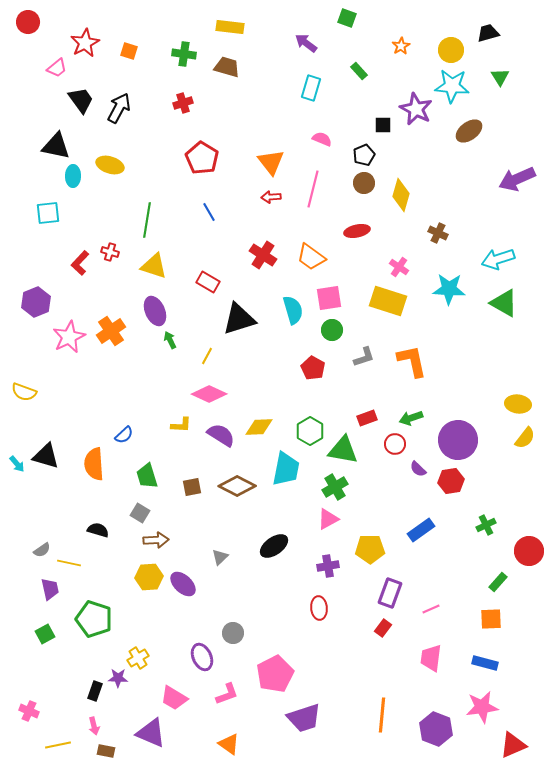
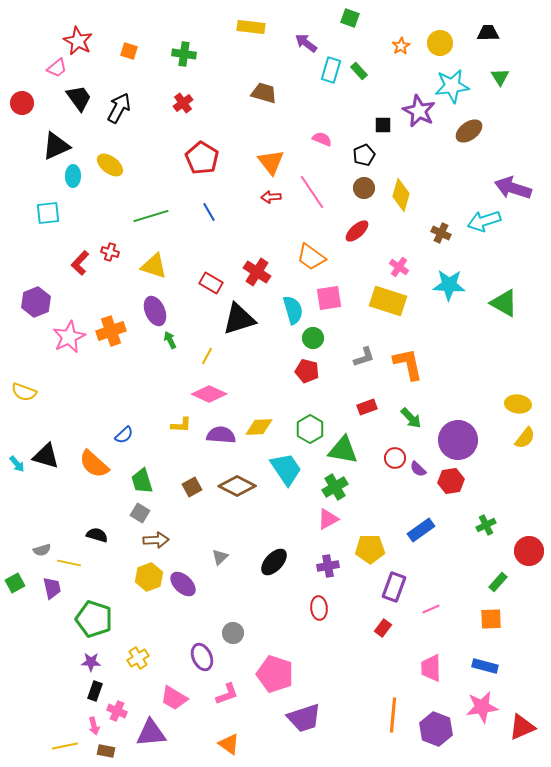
green square at (347, 18): moved 3 px right
red circle at (28, 22): moved 6 px left, 81 px down
yellow rectangle at (230, 27): moved 21 px right
black trapezoid at (488, 33): rotated 15 degrees clockwise
red star at (85, 43): moved 7 px left, 2 px up; rotated 16 degrees counterclockwise
yellow circle at (451, 50): moved 11 px left, 7 px up
brown trapezoid at (227, 67): moved 37 px right, 26 px down
cyan star at (452, 86): rotated 12 degrees counterclockwise
cyan rectangle at (311, 88): moved 20 px right, 18 px up
black trapezoid at (81, 100): moved 2 px left, 2 px up
red cross at (183, 103): rotated 18 degrees counterclockwise
purple star at (416, 109): moved 3 px right, 2 px down
black triangle at (56, 146): rotated 36 degrees counterclockwise
yellow ellipse at (110, 165): rotated 20 degrees clockwise
purple arrow at (517, 179): moved 4 px left, 9 px down; rotated 42 degrees clockwise
brown circle at (364, 183): moved 5 px down
pink line at (313, 189): moved 1 px left, 3 px down; rotated 48 degrees counterclockwise
green line at (147, 220): moved 4 px right, 4 px up; rotated 64 degrees clockwise
red ellipse at (357, 231): rotated 30 degrees counterclockwise
brown cross at (438, 233): moved 3 px right
red cross at (263, 255): moved 6 px left, 17 px down
cyan arrow at (498, 259): moved 14 px left, 38 px up
red rectangle at (208, 282): moved 3 px right, 1 px down
cyan star at (449, 289): moved 4 px up
green circle at (332, 330): moved 19 px left, 8 px down
orange cross at (111, 331): rotated 16 degrees clockwise
orange L-shape at (412, 361): moved 4 px left, 3 px down
red pentagon at (313, 368): moved 6 px left, 3 px down; rotated 15 degrees counterclockwise
red rectangle at (367, 418): moved 11 px up
green arrow at (411, 418): rotated 115 degrees counterclockwise
green hexagon at (310, 431): moved 2 px up
purple semicircle at (221, 435): rotated 28 degrees counterclockwise
red circle at (395, 444): moved 14 px down
orange semicircle at (94, 464): rotated 44 degrees counterclockwise
cyan trapezoid at (286, 469): rotated 45 degrees counterclockwise
green trapezoid at (147, 476): moved 5 px left, 5 px down
brown square at (192, 487): rotated 18 degrees counterclockwise
black semicircle at (98, 530): moved 1 px left, 5 px down
black ellipse at (274, 546): moved 16 px down; rotated 12 degrees counterclockwise
gray semicircle at (42, 550): rotated 18 degrees clockwise
yellow hexagon at (149, 577): rotated 16 degrees counterclockwise
purple trapezoid at (50, 589): moved 2 px right, 1 px up
purple rectangle at (390, 593): moved 4 px right, 6 px up
green square at (45, 634): moved 30 px left, 51 px up
pink trapezoid at (431, 658): moved 10 px down; rotated 8 degrees counterclockwise
blue rectangle at (485, 663): moved 3 px down
pink pentagon at (275, 674): rotated 27 degrees counterclockwise
purple star at (118, 678): moved 27 px left, 16 px up
pink cross at (29, 711): moved 88 px right
orange line at (382, 715): moved 11 px right
purple triangle at (151, 733): rotated 28 degrees counterclockwise
yellow line at (58, 745): moved 7 px right, 1 px down
red triangle at (513, 745): moved 9 px right, 18 px up
